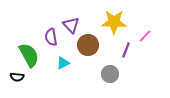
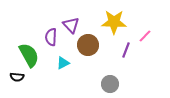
purple semicircle: rotated 12 degrees clockwise
gray circle: moved 10 px down
